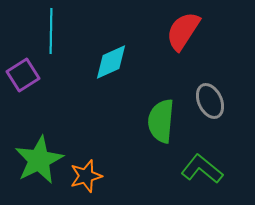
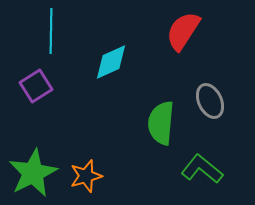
purple square: moved 13 px right, 11 px down
green semicircle: moved 2 px down
green star: moved 6 px left, 13 px down
